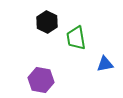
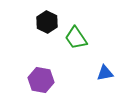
green trapezoid: rotated 25 degrees counterclockwise
blue triangle: moved 9 px down
